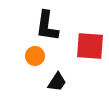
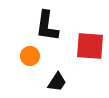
orange circle: moved 5 px left
